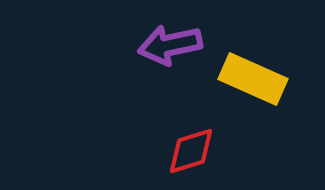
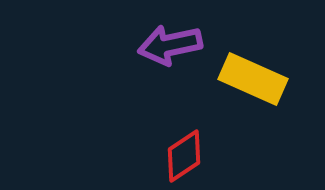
red diamond: moved 7 px left, 5 px down; rotated 16 degrees counterclockwise
